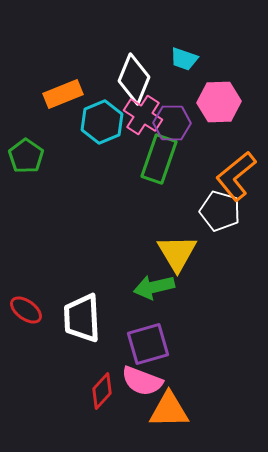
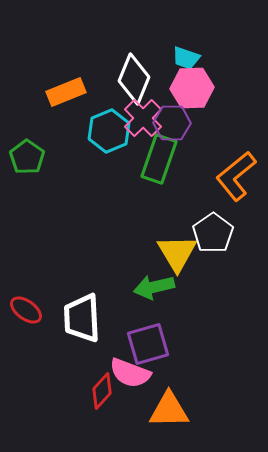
cyan trapezoid: moved 2 px right, 1 px up
orange rectangle: moved 3 px right, 2 px up
pink hexagon: moved 27 px left, 14 px up
pink cross: moved 3 px down; rotated 12 degrees clockwise
cyan hexagon: moved 7 px right, 9 px down
green pentagon: moved 1 px right, 1 px down
white pentagon: moved 7 px left, 22 px down; rotated 21 degrees clockwise
pink semicircle: moved 12 px left, 8 px up
